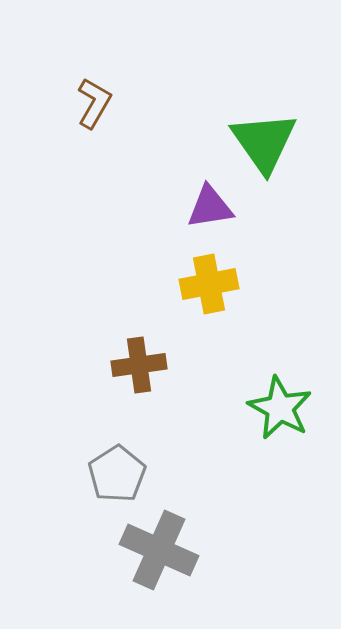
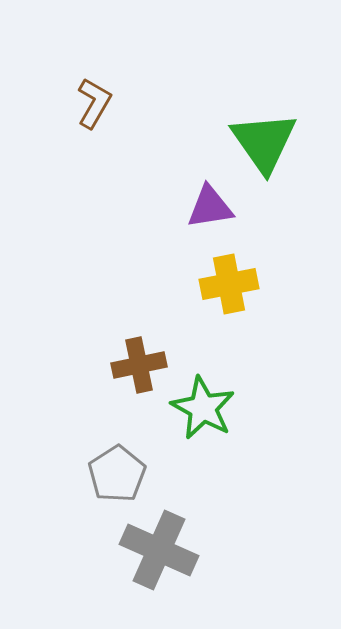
yellow cross: moved 20 px right
brown cross: rotated 4 degrees counterclockwise
green star: moved 77 px left
